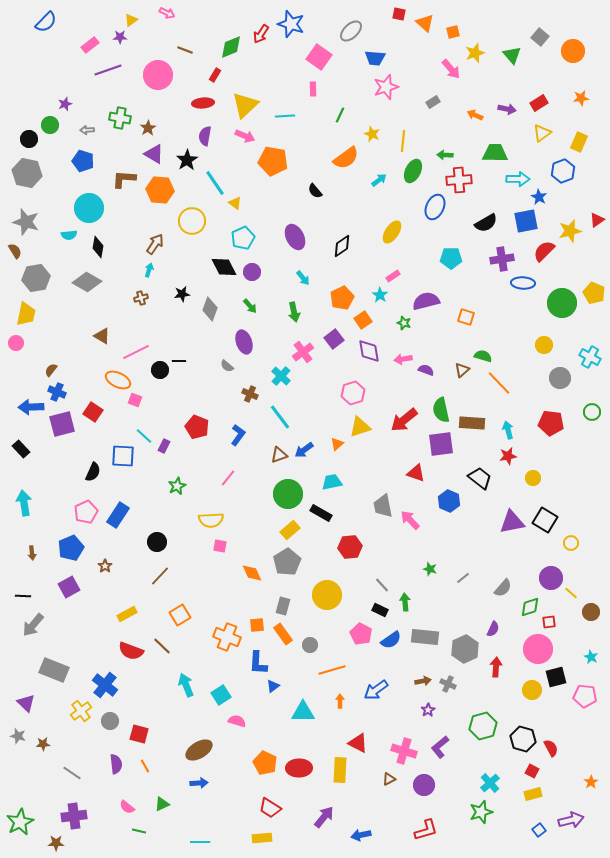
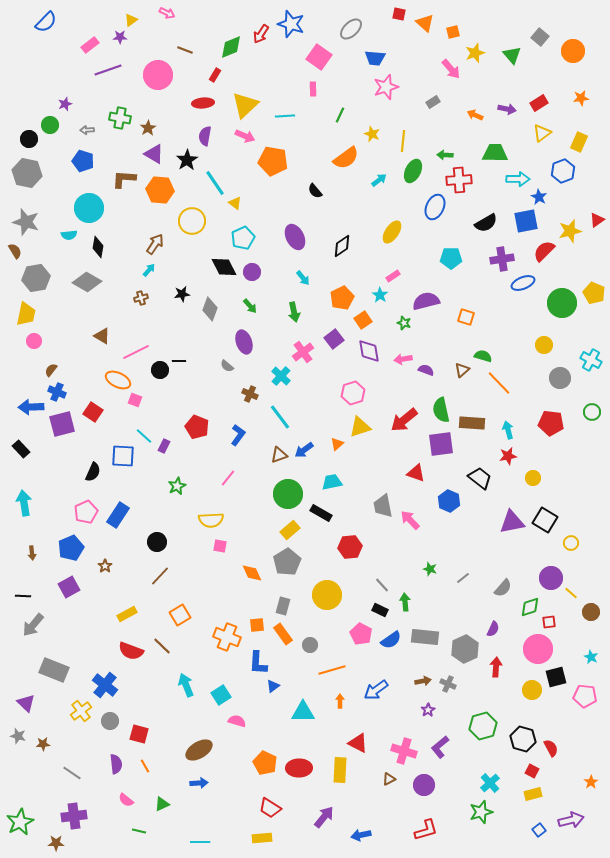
gray ellipse at (351, 31): moved 2 px up
cyan arrow at (149, 270): rotated 24 degrees clockwise
blue ellipse at (523, 283): rotated 25 degrees counterclockwise
pink circle at (16, 343): moved 18 px right, 2 px up
cyan cross at (590, 357): moved 1 px right, 3 px down
pink semicircle at (127, 807): moved 1 px left, 7 px up
